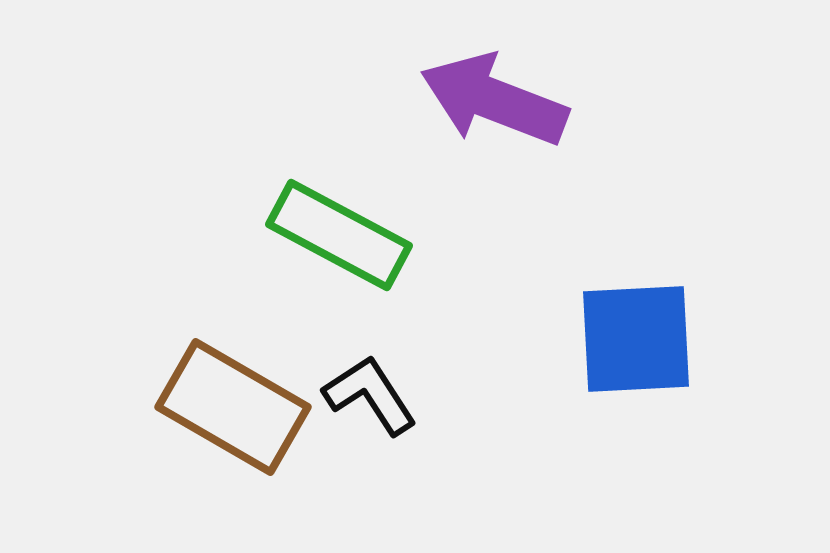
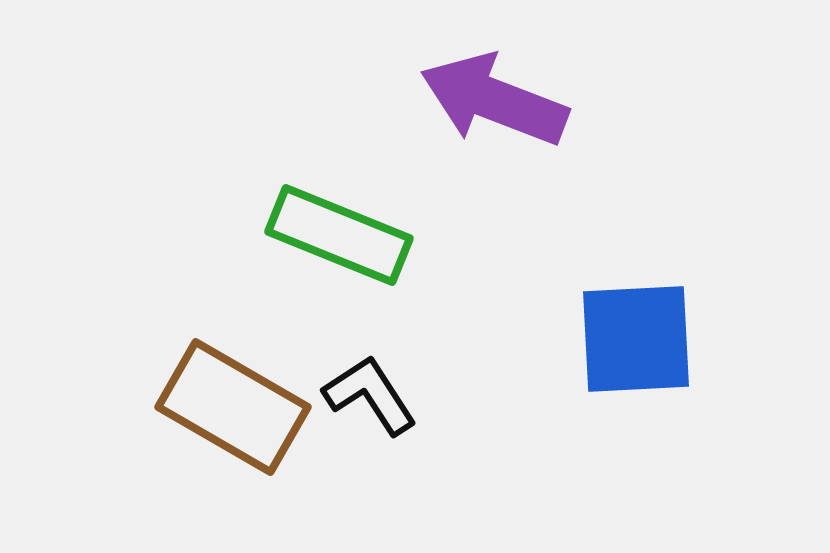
green rectangle: rotated 6 degrees counterclockwise
